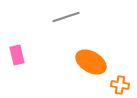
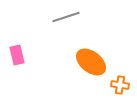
orange ellipse: rotated 8 degrees clockwise
